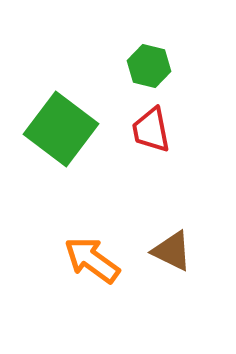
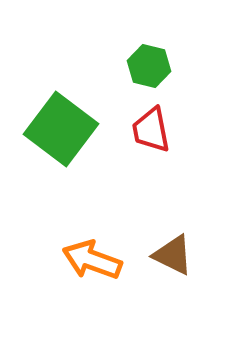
brown triangle: moved 1 px right, 4 px down
orange arrow: rotated 16 degrees counterclockwise
